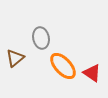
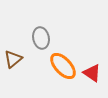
brown triangle: moved 2 px left, 1 px down
